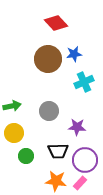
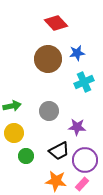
blue star: moved 3 px right, 1 px up
black trapezoid: moved 1 px right; rotated 25 degrees counterclockwise
pink rectangle: moved 2 px right, 1 px down
